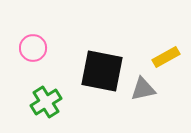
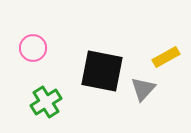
gray triangle: rotated 36 degrees counterclockwise
